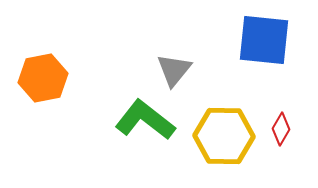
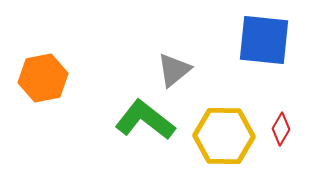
gray triangle: rotated 12 degrees clockwise
